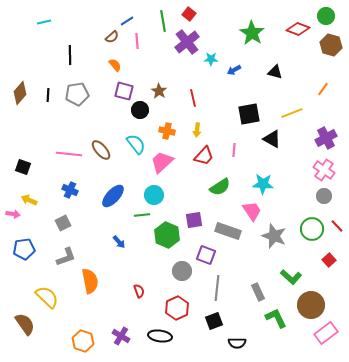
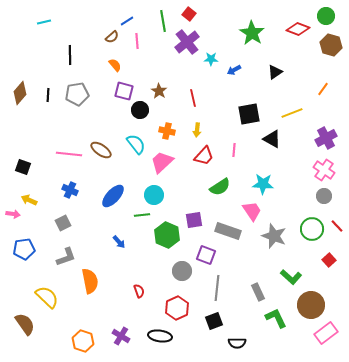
black triangle at (275, 72): rotated 49 degrees counterclockwise
brown ellipse at (101, 150): rotated 15 degrees counterclockwise
